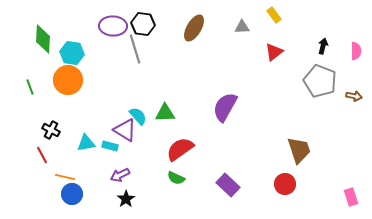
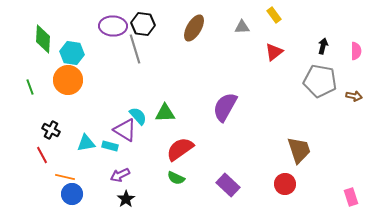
gray pentagon: rotated 12 degrees counterclockwise
